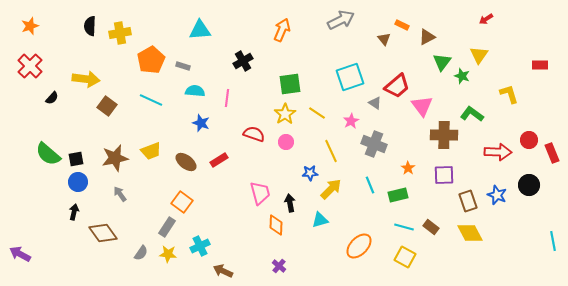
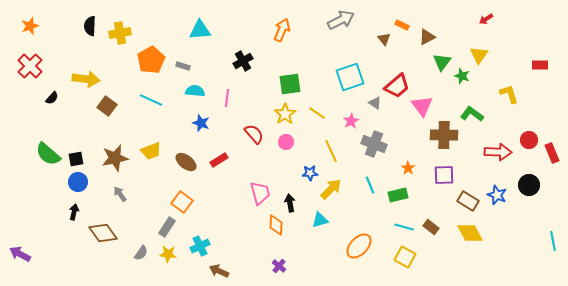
red semicircle at (254, 134): rotated 30 degrees clockwise
brown rectangle at (468, 201): rotated 40 degrees counterclockwise
brown arrow at (223, 271): moved 4 px left
